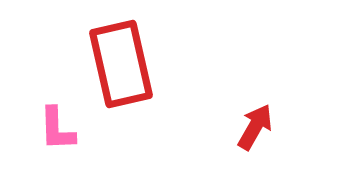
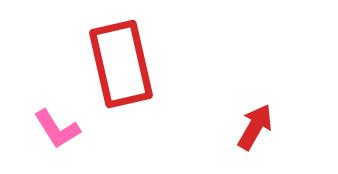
pink L-shape: rotated 30 degrees counterclockwise
